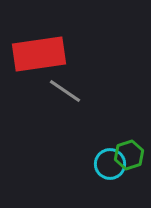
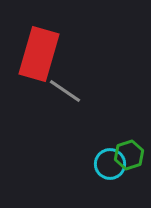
red rectangle: rotated 66 degrees counterclockwise
